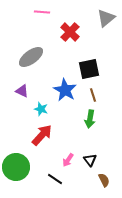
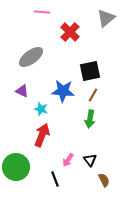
black square: moved 1 px right, 2 px down
blue star: moved 2 px left, 1 px down; rotated 25 degrees counterclockwise
brown line: rotated 48 degrees clockwise
red arrow: rotated 20 degrees counterclockwise
black line: rotated 35 degrees clockwise
